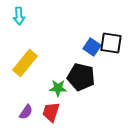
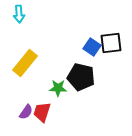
cyan arrow: moved 2 px up
black square: rotated 15 degrees counterclockwise
red trapezoid: moved 9 px left
